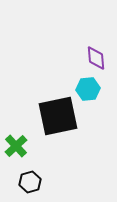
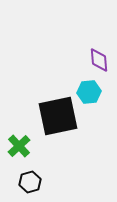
purple diamond: moved 3 px right, 2 px down
cyan hexagon: moved 1 px right, 3 px down
green cross: moved 3 px right
